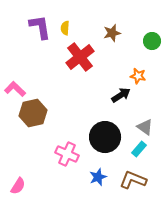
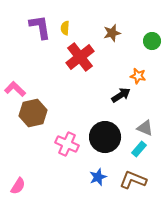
gray triangle: moved 1 px down; rotated 12 degrees counterclockwise
pink cross: moved 10 px up
